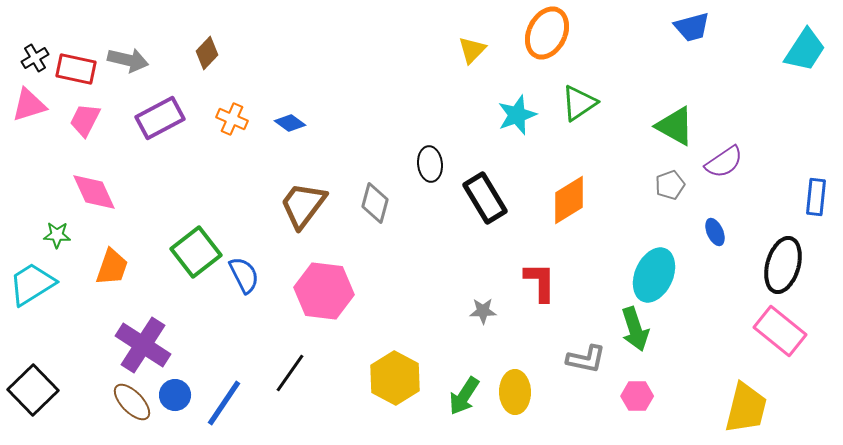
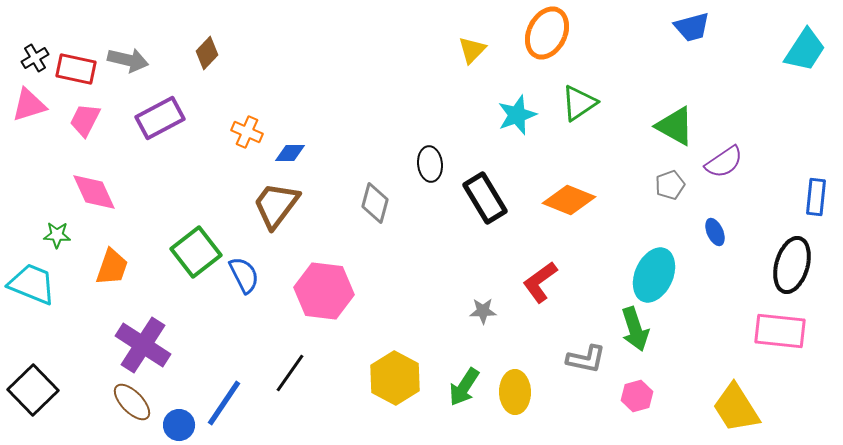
orange cross at (232, 119): moved 15 px right, 13 px down
blue diamond at (290, 123): moved 30 px down; rotated 36 degrees counterclockwise
orange diamond at (569, 200): rotated 54 degrees clockwise
brown trapezoid at (303, 205): moved 27 px left
black ellipse at (783, 265): moved 9 px right
red L-shape at (540, 282): rotated 126 degrees counterclockwise
cyan trapezoid at (32, 284): rotated 54 degrees clockwise
pink rectangle at (780, 331): rotated 33 degrees counterclockwise
blue circle at (175, 395): moved 4 px right, 30 px down
green arrow at (464, 396): moved 9 px up
pink hexagon at (637, 396): rotated 16 degrees counterclockwise
yellow trapezoid at (746, 408): moved 10 px left; rotated 134 degrees clockwise
